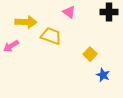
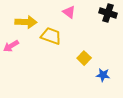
black cross: moved 1 px left, 1 px down; rotated 18 degrees clockwise
yellow square: moved 6 px left, 4 px down
blue star: rotated 16 degrees counterclockwise
